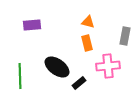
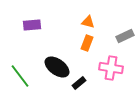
gray rectangle: rotated 54 degrees clockwise
orange rectangle: rotated 35 degrees clockwise
pink cross: moved 3 px right, 2 px down; rotated 15 degrees clockwise
green line: rotated 35 degrees counterclockwise
